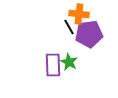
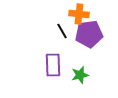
black line: moved 7 px left, 4 px down
green star: moved 11 px right, 13 px down; rotated 30 degrees clockwise
